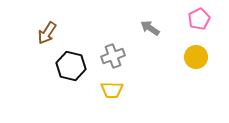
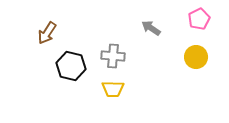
gray arrow: moved 1 px right
gray cross: rotated 25 degrees clockwise
yellow trapezoid: moved 1 px right, 1 px up
